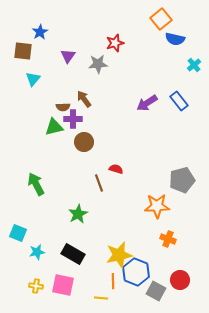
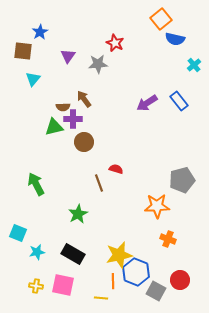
red star: rotated 30 degrees counterclockwise
